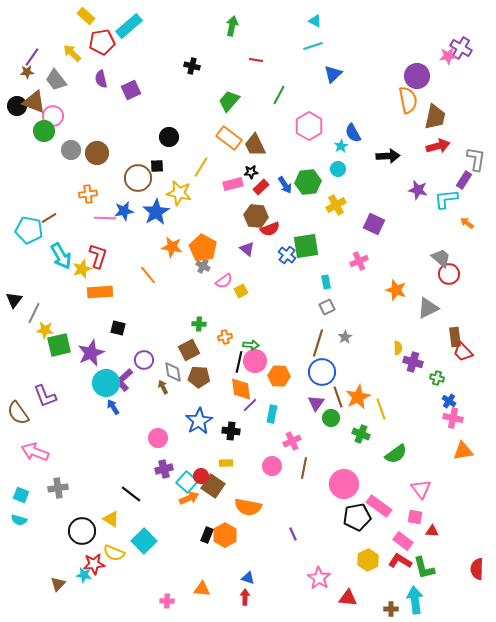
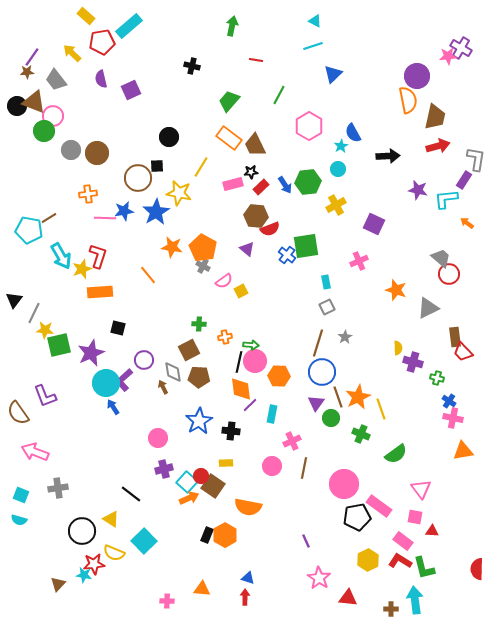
purple line at (293, 534): moved 13 px right, 7 px down
